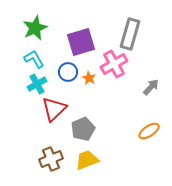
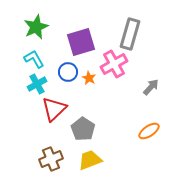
green star: moved 1 px right, 1 px up
gray pentagon: rotated 15 degrees counterclockwise
yellow trapezoid: moved 3 px right
